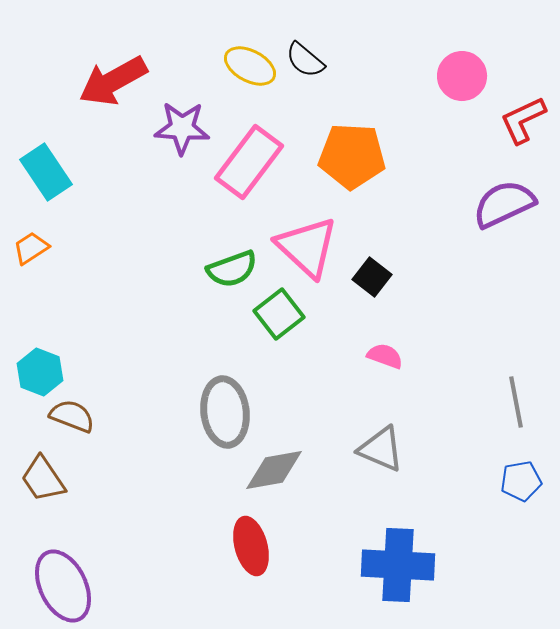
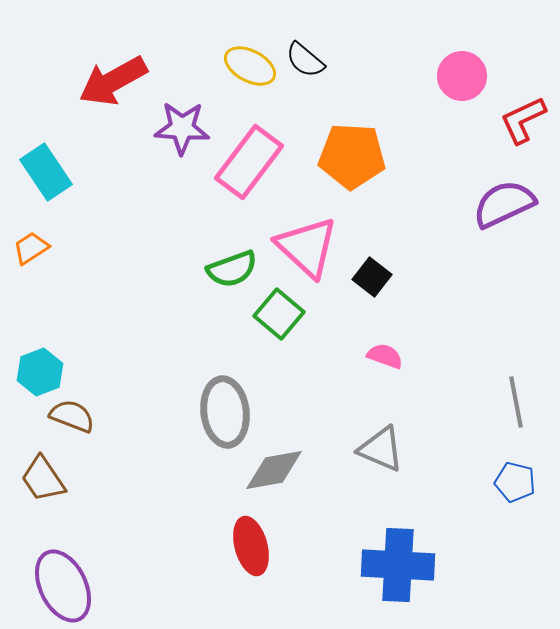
green square: rotated 12 degrees counterclockwise
cyan hexagon: rotated 18 degrees clockwise
blue pentagon: moved 6 px left, 1 px down; rotated 24 degrees clockwise
